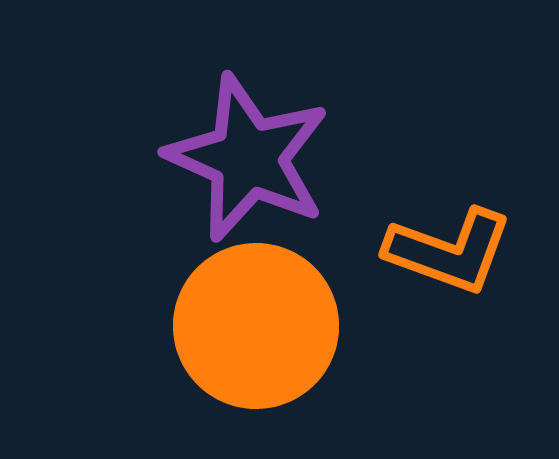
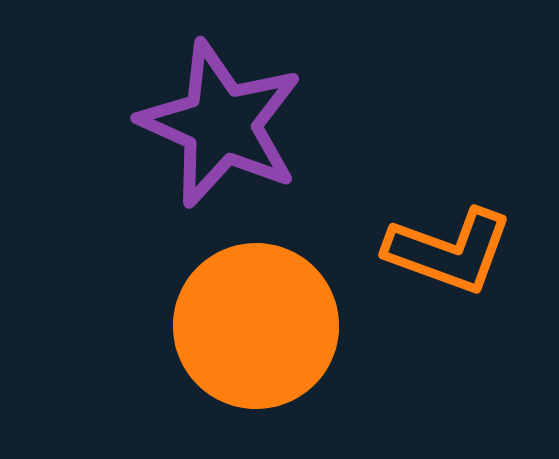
purple star: moved 27 px left, 34 px up
